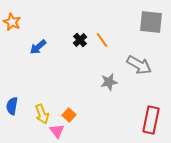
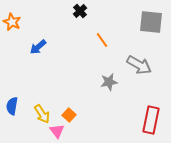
black cross: moved 29 px up
yellow arrow: rotated 12 degrees counterclockwise
